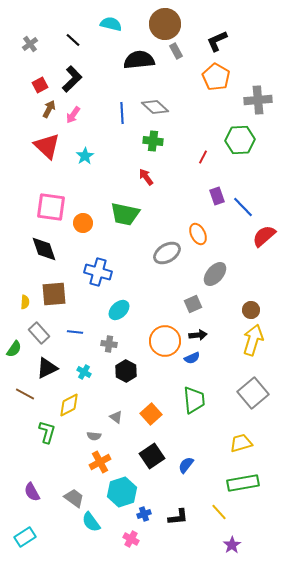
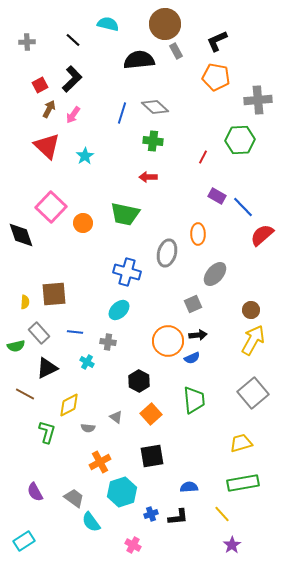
cyan semicircle at (111, 24): moved 3 px left
gray cross at (30, 44): moved 3 px left, 2 px up; rotated 35 degrees clockwise
orange pentagon at (216, 77): rotated 20 degrees counterclockwise
blue line at (122, 113): rotated 20 degrees clockwise
red arrow at (146, 177): moved 2 px right; rotated 54 degrees counterclockwise
purple rectangle at (217, 196): rotated 42 degrees counterclockwise
pink square at (51, 207): rotated 36 degrees clockwise
orange ellipse at (198, 234): rotated 25 degrees clockwise
red semicircle at (264, 236): moved 2 px left, 1 px up
black diamond at (44, 249): moved 23 px left, 14 px up
gray ellipse at (167, 253): rotated 44 degrees counterclockwise
blue cross at (98, 272): moved 29 px right
yellow arrow at (253, 340): rotated 12 degrees clockwise
orange circle at (165, 341): moved 3 px right
gray cross at (109, 344): moved 1 px left, 2 px up
green semicircle at (14, 349): moved 2 px right, 3 px up; rotated 42 degrees clockwise
black hexagon at (126, 371): moved 13 px right, 10 px down
cyan cross at (84, 372): moved 3 px right, 10 px up
gray semicircle at (94, 436): moved 6 px left, 8 px up
black square at (152, 456): rotated 25 degrees clockwise
blue semicircle at (186, 465): moved 3 px right, 22 px down; rotated 48 degrees clockwise
purple semicircle at (32, 492): moved 3 px right
yellow line at (219, 512): moved 3 px right, 2 px down
blue cross at (144, 514): moved 7 px right
cyan rectangle at (25, 537): moved 1 px left, 4 px down
pink cross at (131, 539): moved 2 px right, 6 px down
